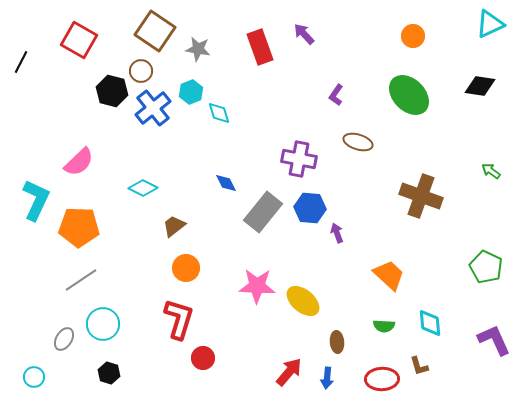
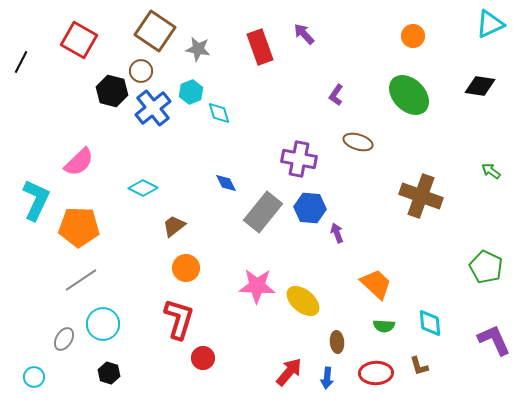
orange trapezoid at (389, 275): moved 13 px left, 9 px down
red ellipse at (382, 379): moved 6 px left, 6 px up
